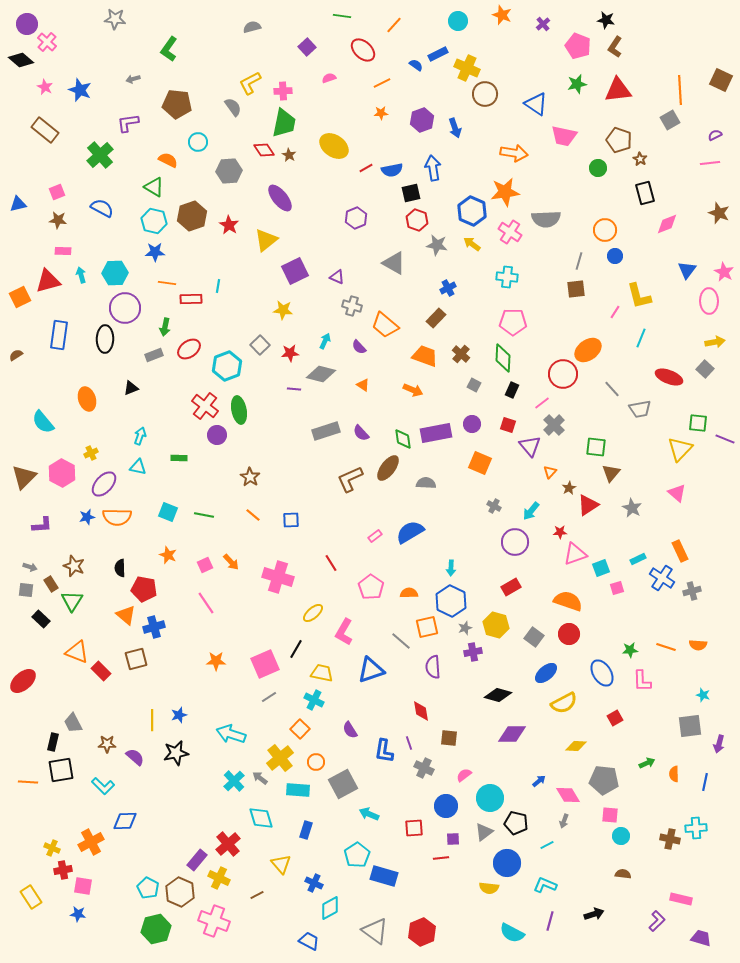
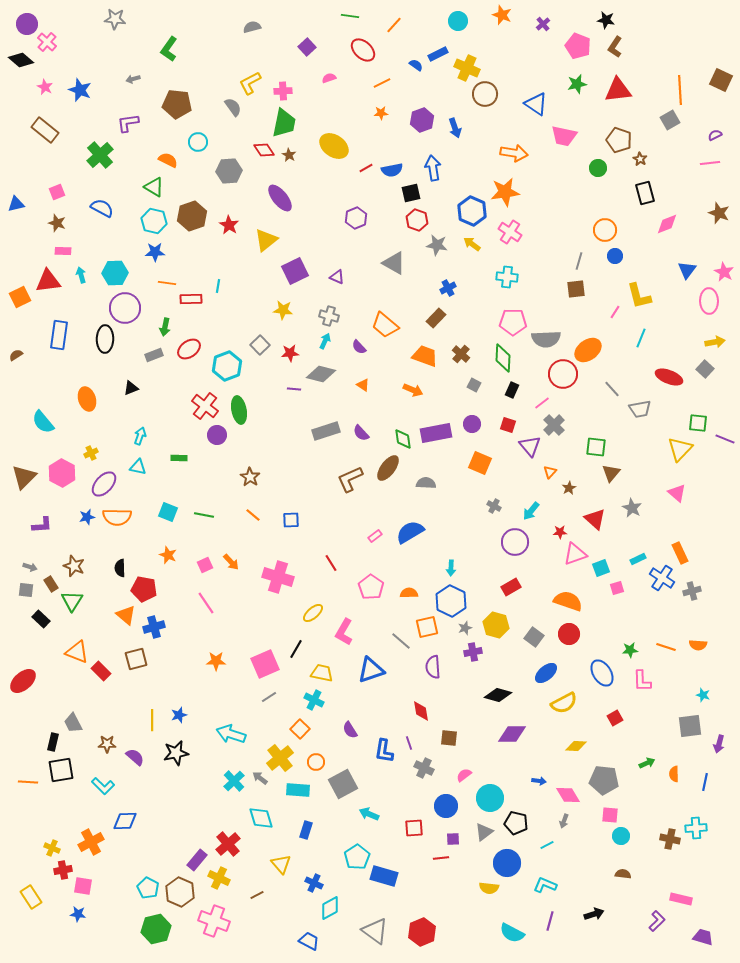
green line at (342, 16): moved 8 px right
blue triangle at (18, 204): moved 2 px left
gray semicircle at (546, 219): moved 120 px down
brown star at (58, 220): moved 1 px left, 3 px down; rotated 12 degrees clockwise
red triangle at (48, 281): rotated 8 degrees clockwise
gray cross at (352, 306): moved 23 px left, 10 px down
red triangle at (588, 505): moved 7 px right, 14 px down; rotated 45 degrees counterclockwise
orange rectangle at (680, 551): moved 2 px down
blue arrow at (539, 781): rotated 48 degrees clockwise
cyan pentagon at (357, 855): moved 2 px down
purple trapezoid at (701, 938): moved 2 px right, 1 px up
